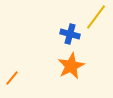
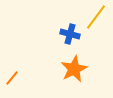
orange star: moved 3 px right, 3 px down
